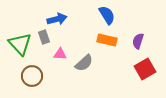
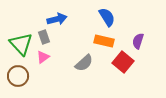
blue semicircle: moved 2 px down
orange rectangle: moved 3 px left, 1 px down
green triangle: moved 1 px right
pink triangle: moved 17 px left, 3 px down; rotated 40 degrees counterclockwise
red square: moved 22 px left, 7 px up; rotated 20 degrees counterclockwise
brown circle: moved 14 px left
